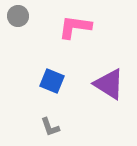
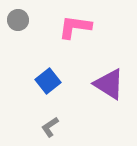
gray circle: moved 4 px down
blue square: moved 4 px left; rotated 30 degrees clockwise
gray L-shape: rotated 75 degrees clockwise
